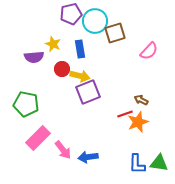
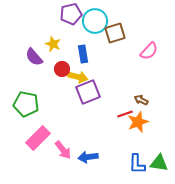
blue rectangle: moved 3 px right, 5 px down
purple semicircle: rotated 54 degrees clockwise
yellow arrow: moved 2 px left, 1 px down
